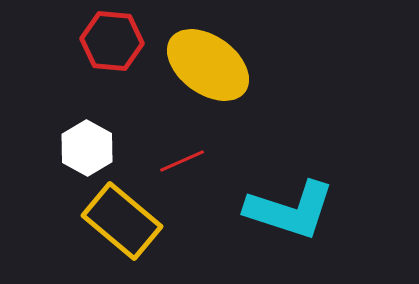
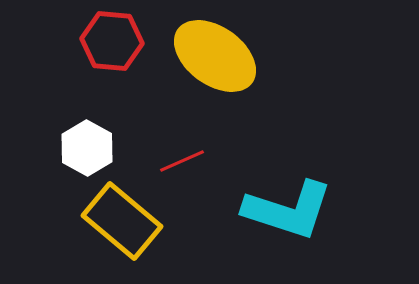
yellow ellipse: moved 7 px right, 9 px up
cyan L-shape: moved 2 px left
